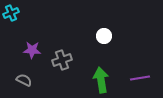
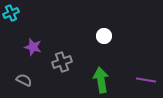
purple star: moved 1 px right, 3 px up; rotated 12 degrees clockwise
gray cross: moved 2 px down
purple line: moved 6 px right, 2 px down; rotated 18 degrees clockwise
